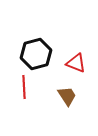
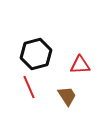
red triangle: moved 4 px right, 2 px down; rotated 25 degrees counterclockwise
red line: moved 5 px right; rotated 20 degrees counterclockwise
